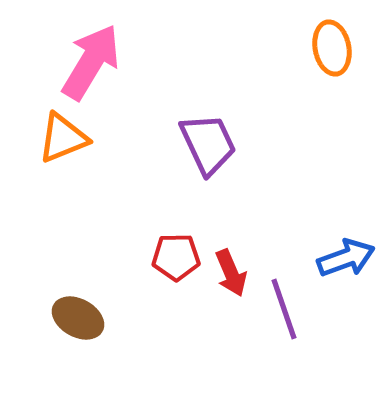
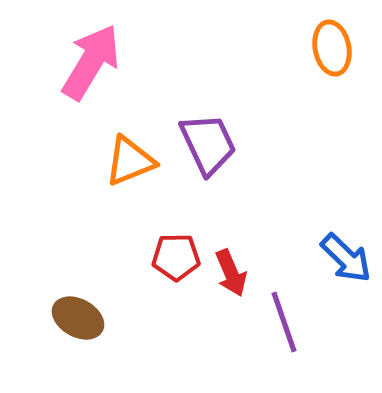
orange triangle: moved 67 px right, 23 px down
blue arrow: rotated 64 degrees clockwise
purple line: moved 13 px down
